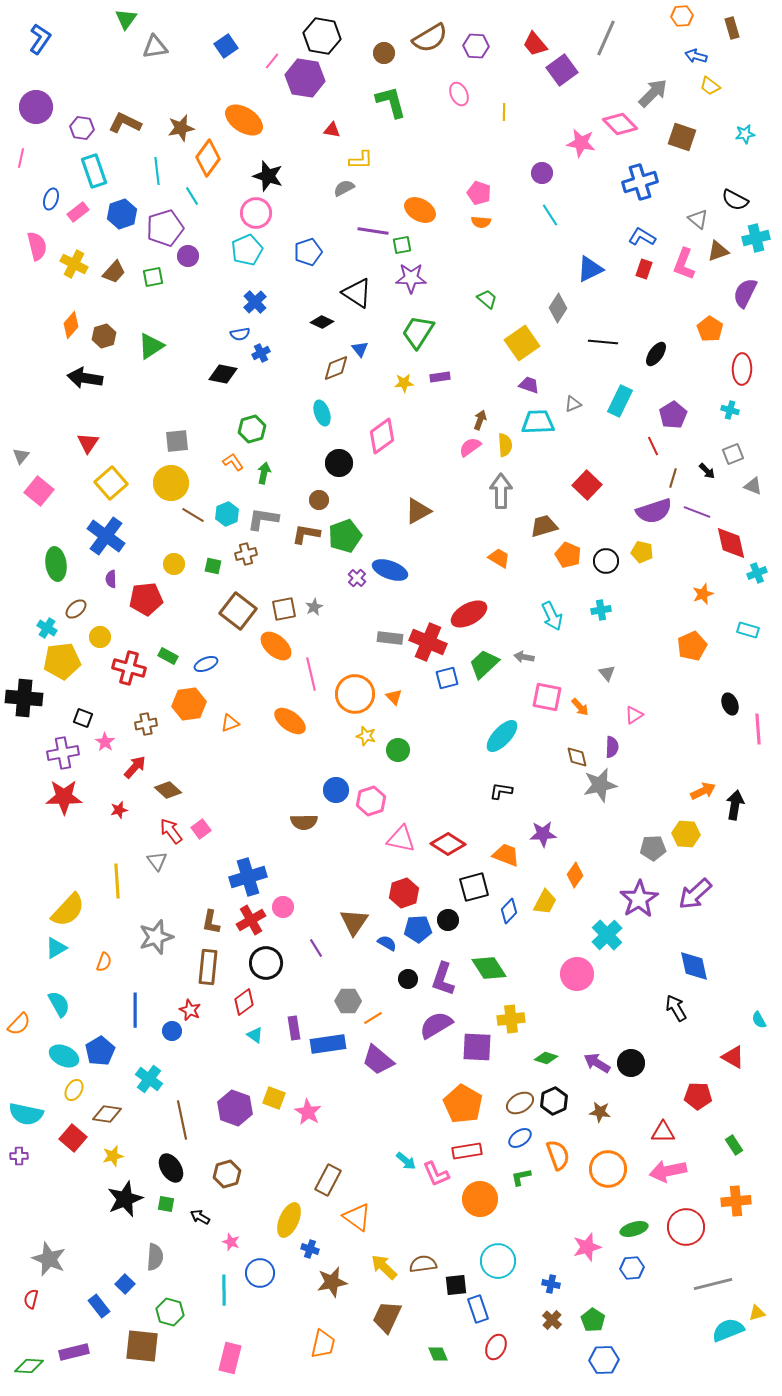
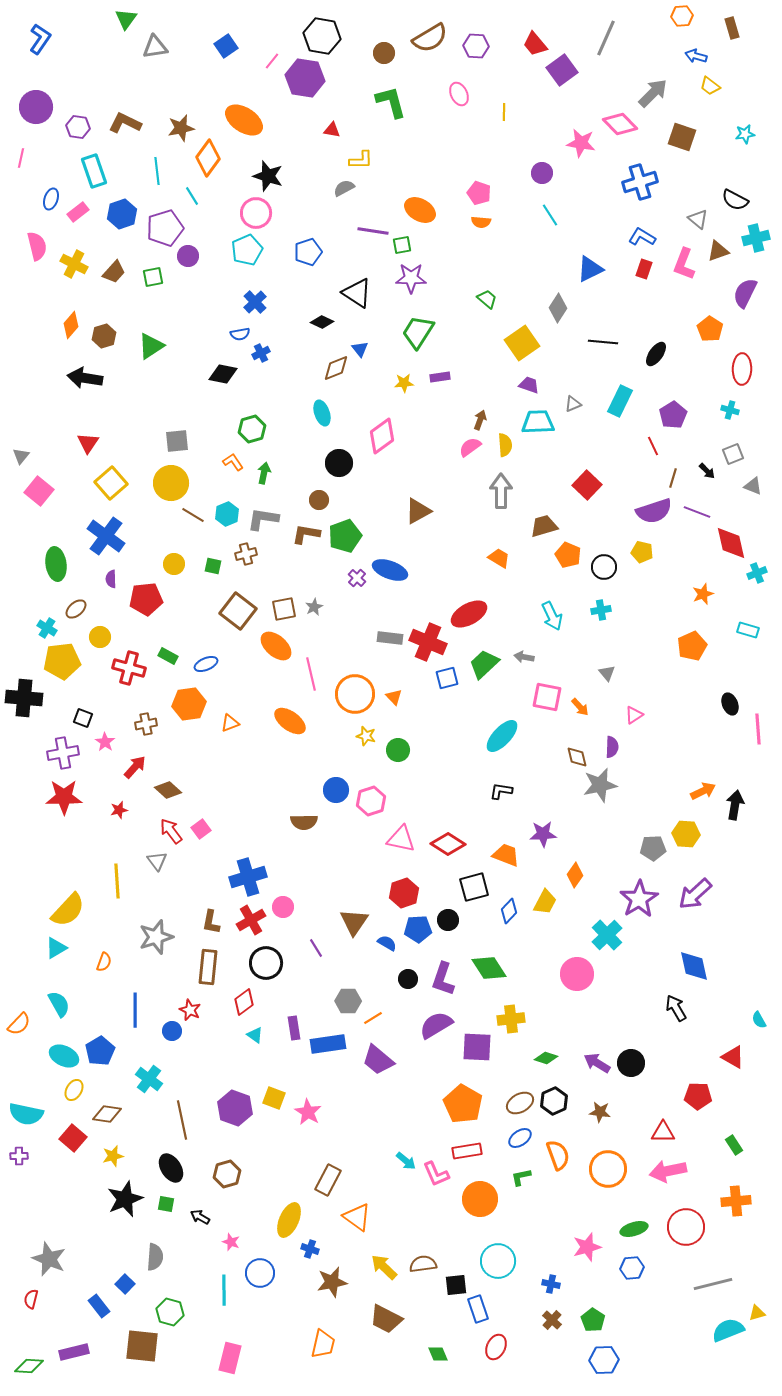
purple hexagon at (82, 128): moved 4 px left, 1 px up
black circle at (606, 561): moved 2 px left, 6 px down
brown trapezoid at (387, 1317): moved 1 px left, 2 px down; rotated 88 degrees counterclockwise
